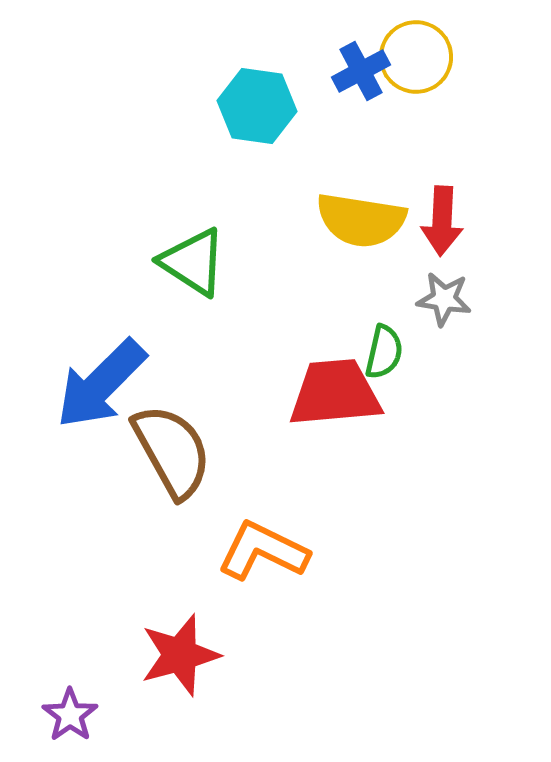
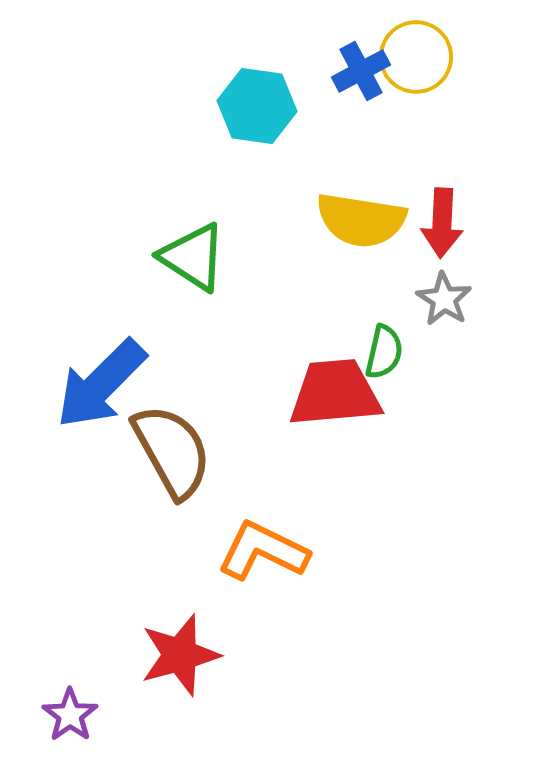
red arrow: moved 2 px down
green triangle: moved 5 px up
gray star: rotated 24 degrees clockwise
